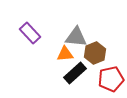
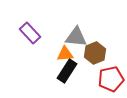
black rectangle: moved 8 px left, 2 px up; rotated 15 degrees counterclockwise
